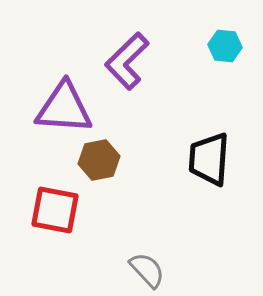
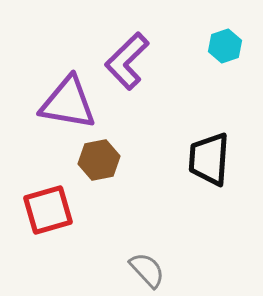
cyan hexagon: rotated 24 degrees counterclockwise
purple triangle: moved 4 px right, 5 px up; rotated 6 degrees clockwise
red square: moved 7 px left; rotated 27 degrees counterclockwise
